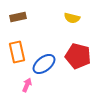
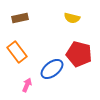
brown rectangle: moved 2 px right, 1 px down
orange rectangle: rotated 25 degrees counterclockwise
red pentagon: moved 1 px right, 2 px up
blue ellipse: moved 8 px right, 5 px down
